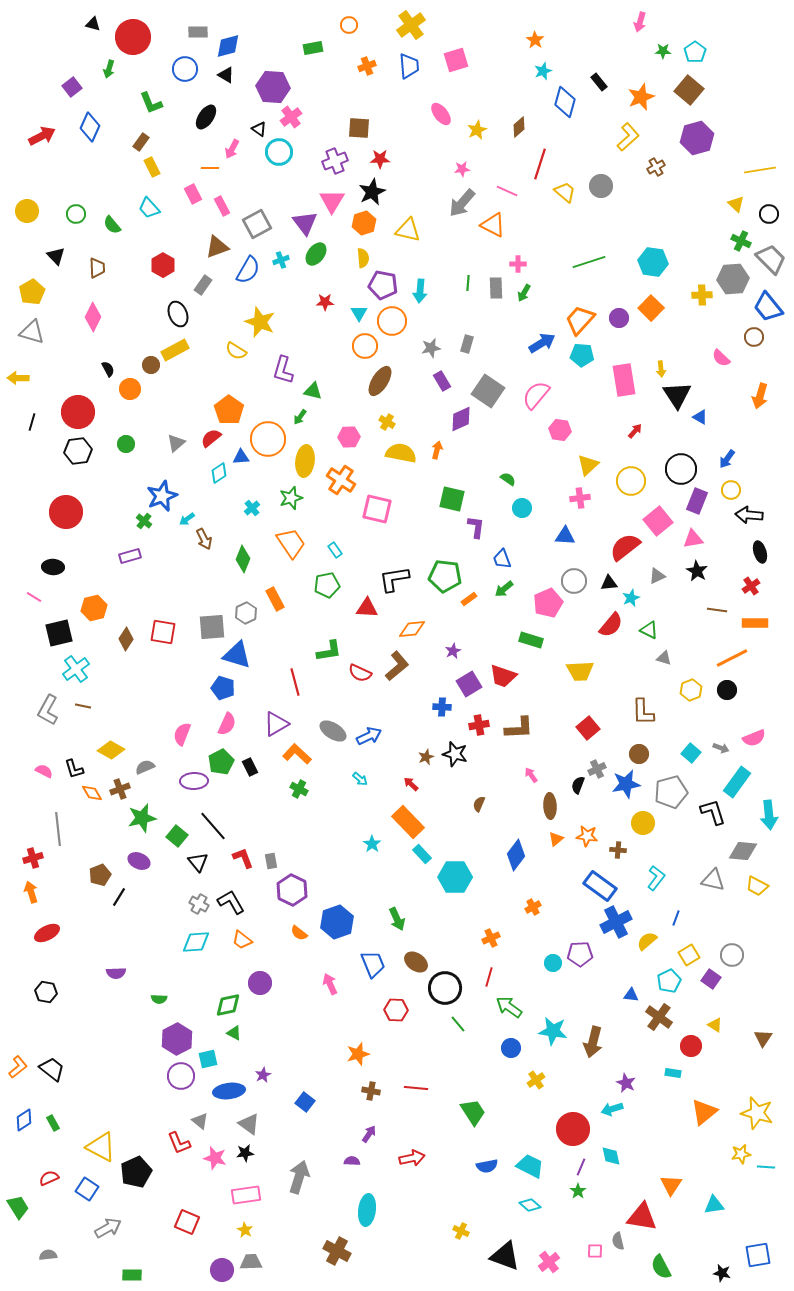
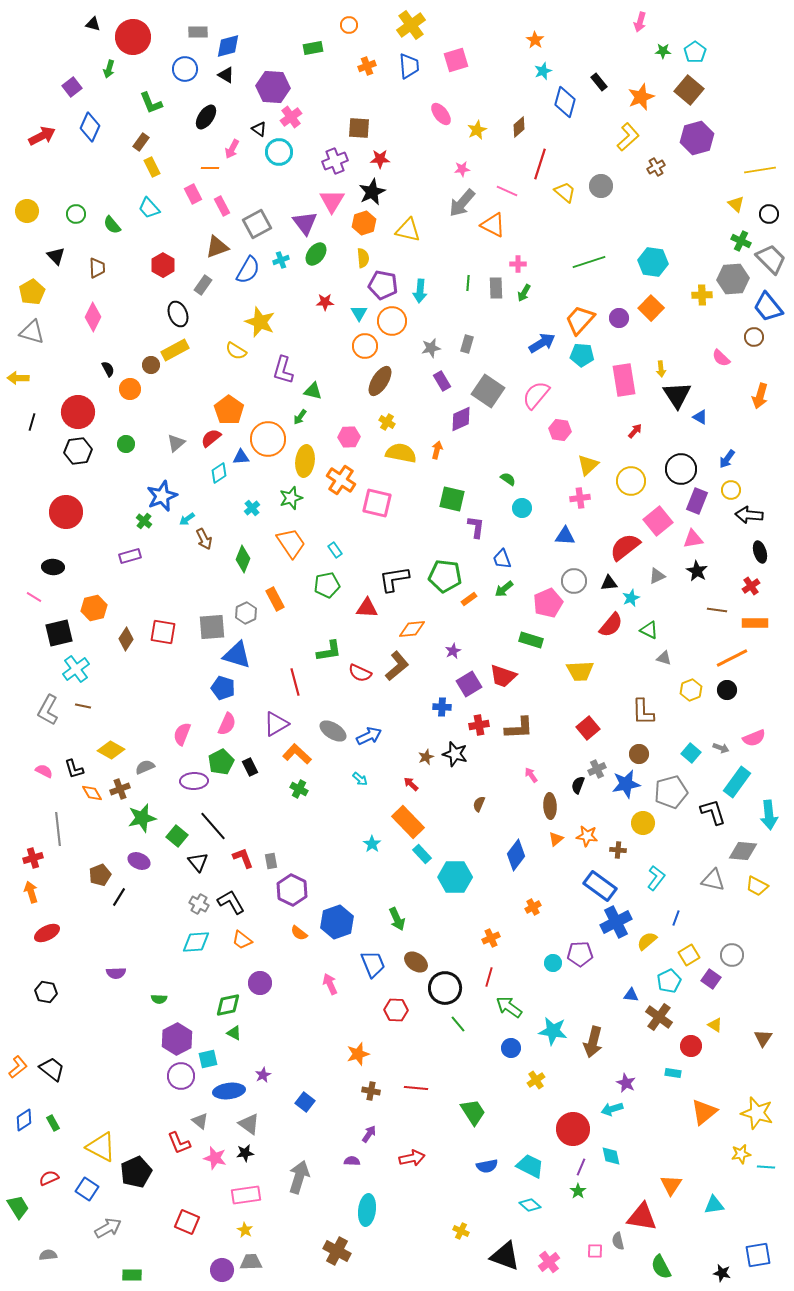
pink square at (377, 509): moved 6 px up
